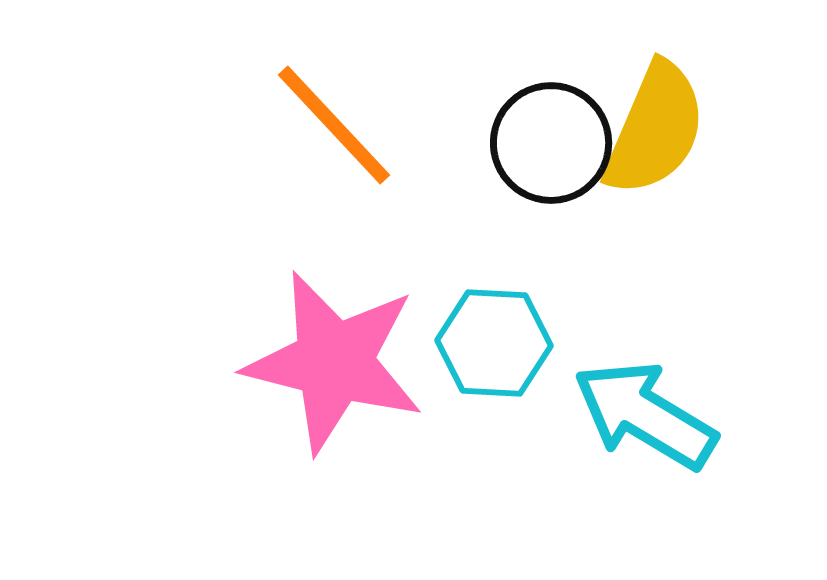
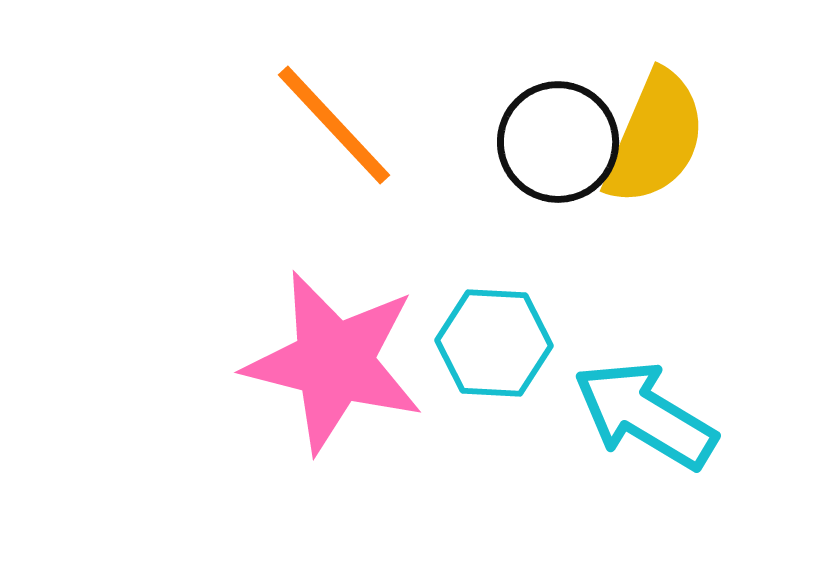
yellow semicircle: moved 9 px down
black circle: moved 7 px right, 1 px up
